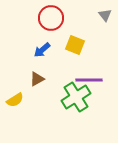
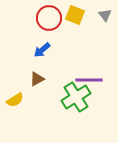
red circle: moved 2 px left
yellow square: moved 30 px up
